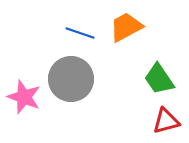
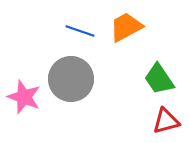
blue line: moved 2 px up
